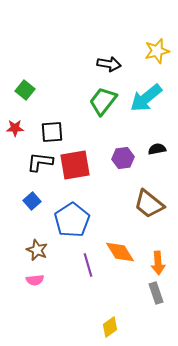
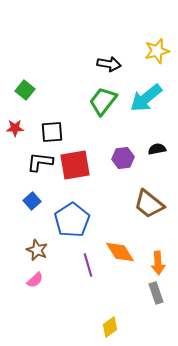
pink semicircle: rotated 36 degrees counterclockwise
